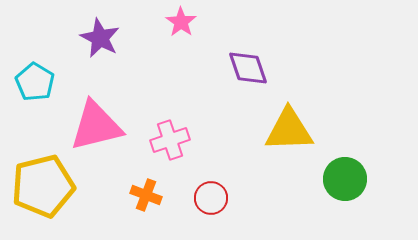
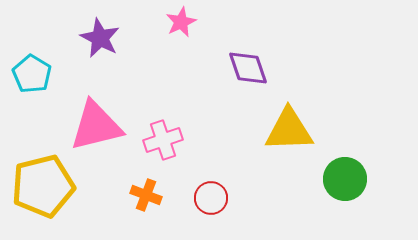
pink star: rotated 12 degrees clockwise
cyan pentagon: moved 3 px left, 8 px up
pink cross: moved 7 px left
